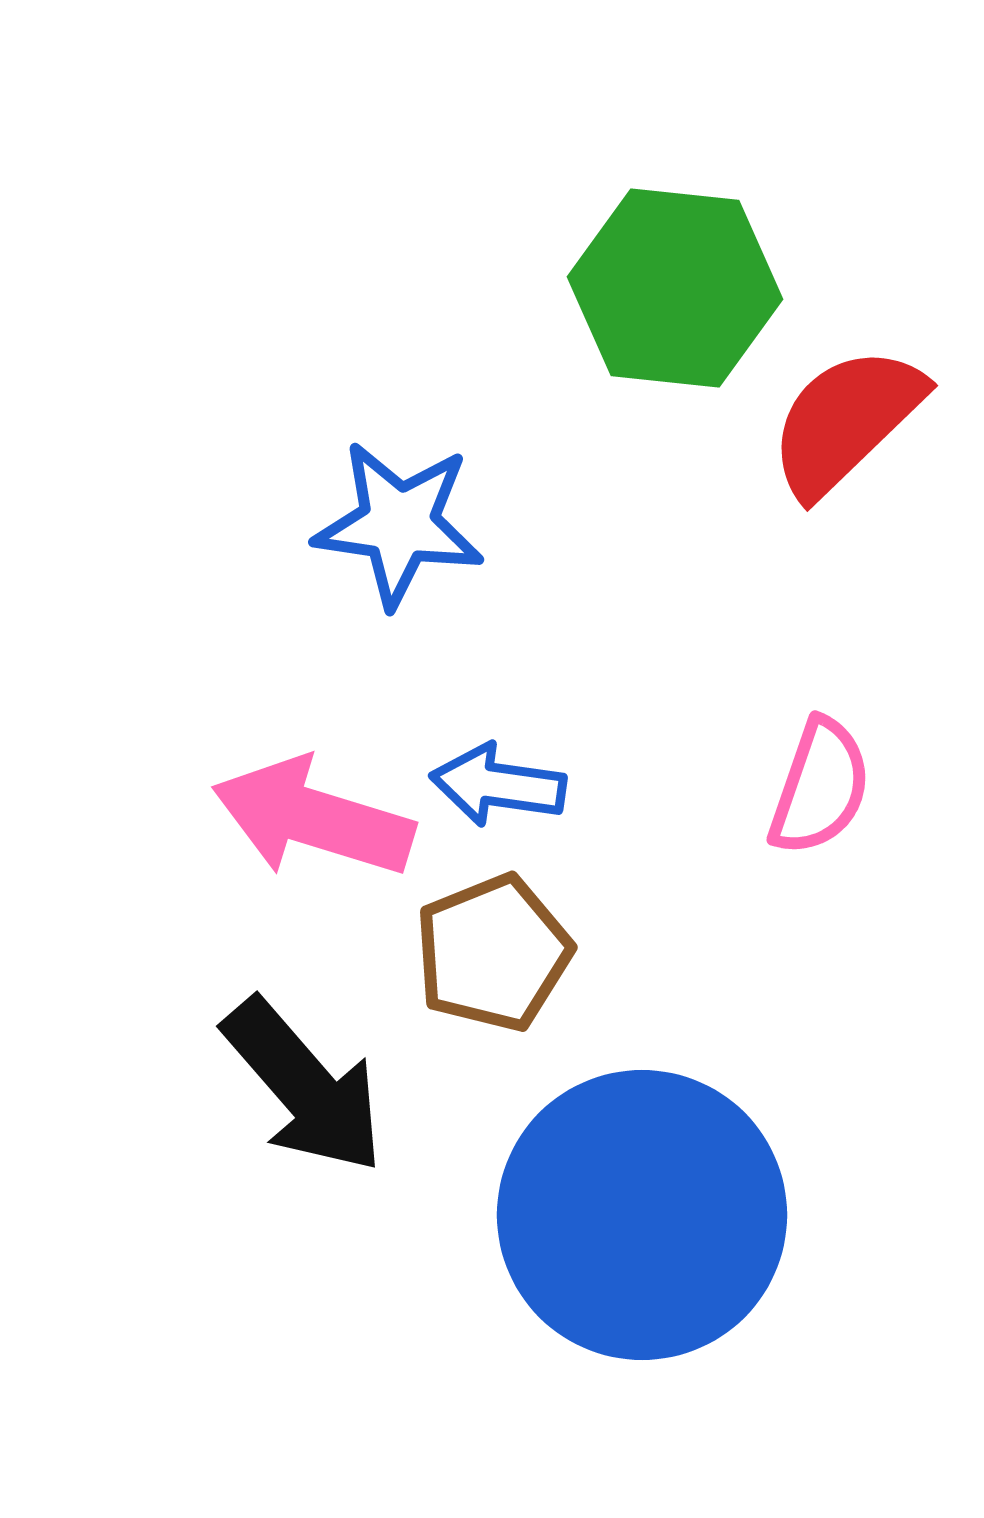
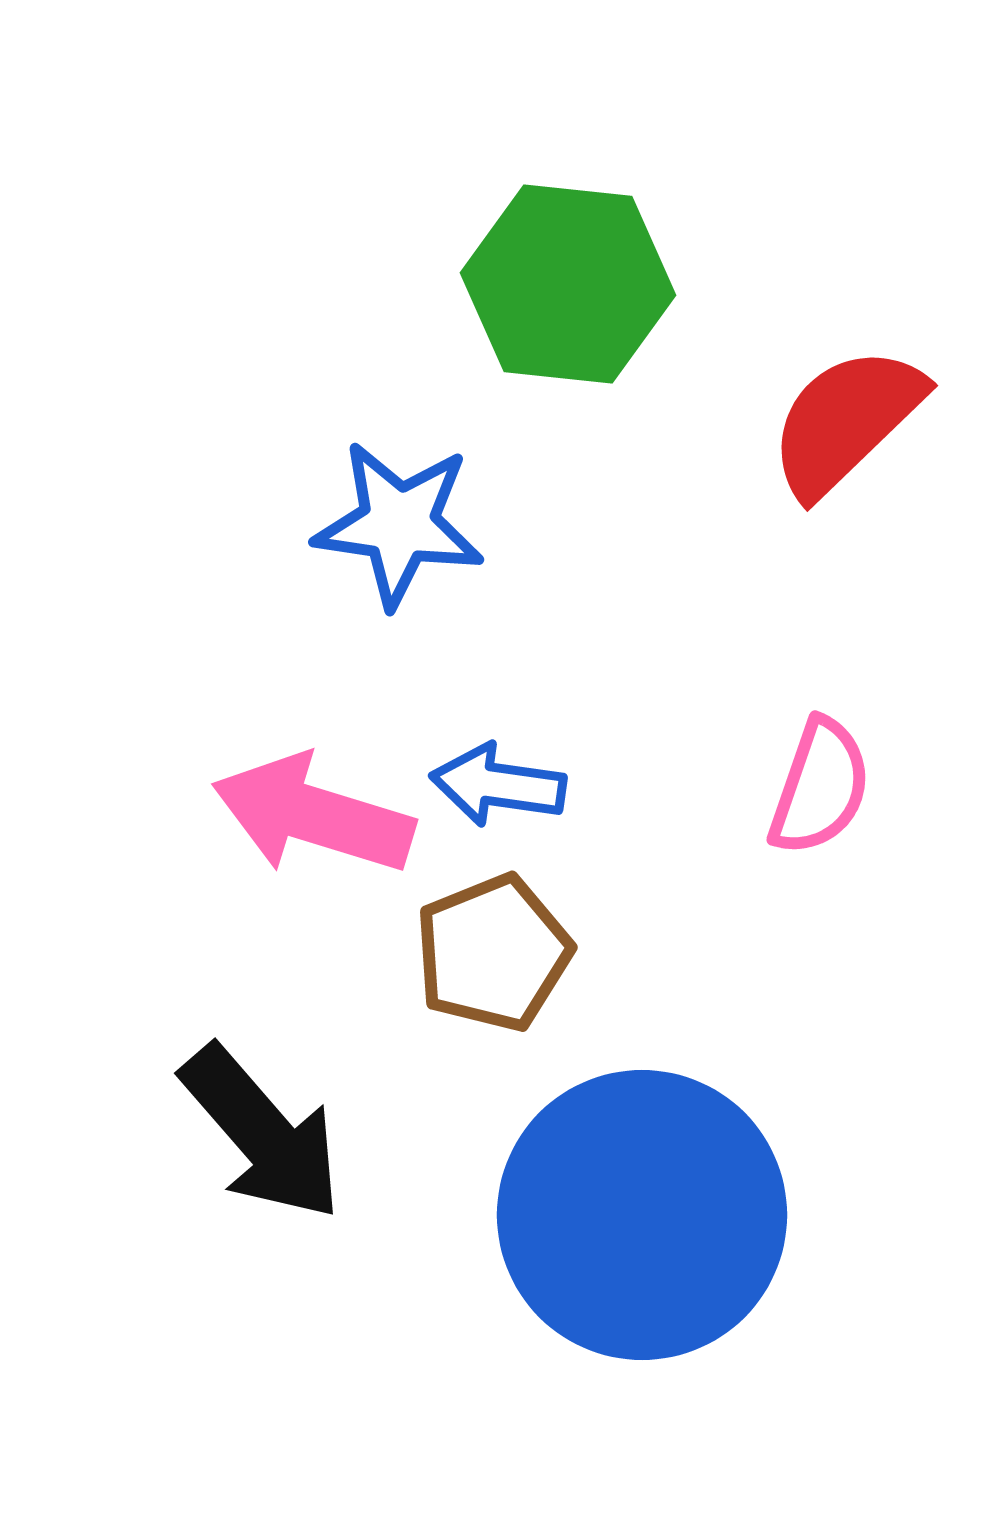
green hexagon: moved 107 px left, 4 px up
pink arrow: moved 3 px up
black arrow: moved 42 px left, 47 px down
